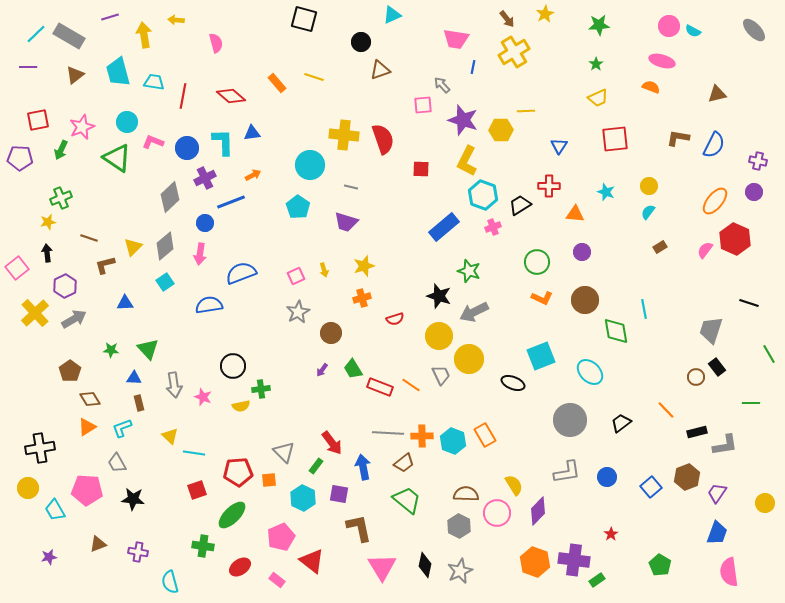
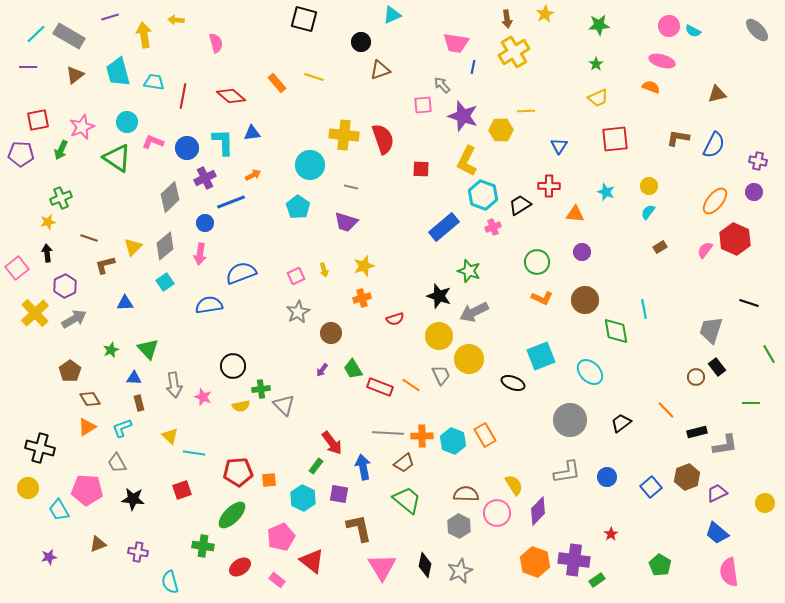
brown arrow at (507, 19): rotated 30 degrees clockwise
gray ellipse at (754, 30): moved 3 px right
pink trapezoid at (456, 39): moved 4 px down
purple star at (463, 120): moved 4 px up
purple pentagon at (20, 158): moved 1 px right, 4 px up
green star at (111, 350): rotated 28 degrees counterclockwise
black cross at (40, 448): rotated 24 degrees clockwise
gray triangle at (284, 452): moved 47 px up
red square at (197, 490): moved 15 px left
purple trapezoid at (717, 493): rotated 30 degrees clockwise
cyan trapezoid at (55, 510): moved 4 px right
blue trapezoid at (717, 533): rotated 110 degrees clockwise
